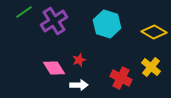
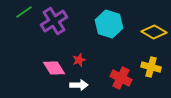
cyan hexagon: moved 2 px right
yellow cross: rotated 24 degrees counterclockwise
